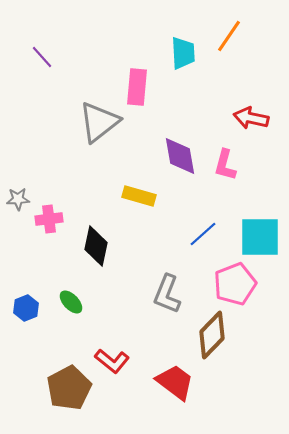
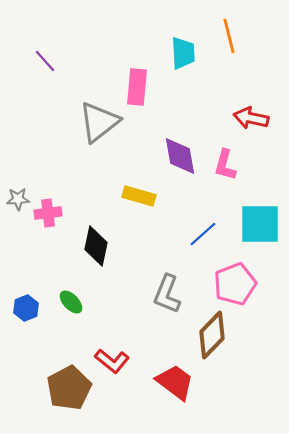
orange line: rotated 48 degrees counterclockwise
purple line: moved 3 px right, 4 px down
pink cross: moved 1 px left, 6 px up
cyan square: moved 13 px up
